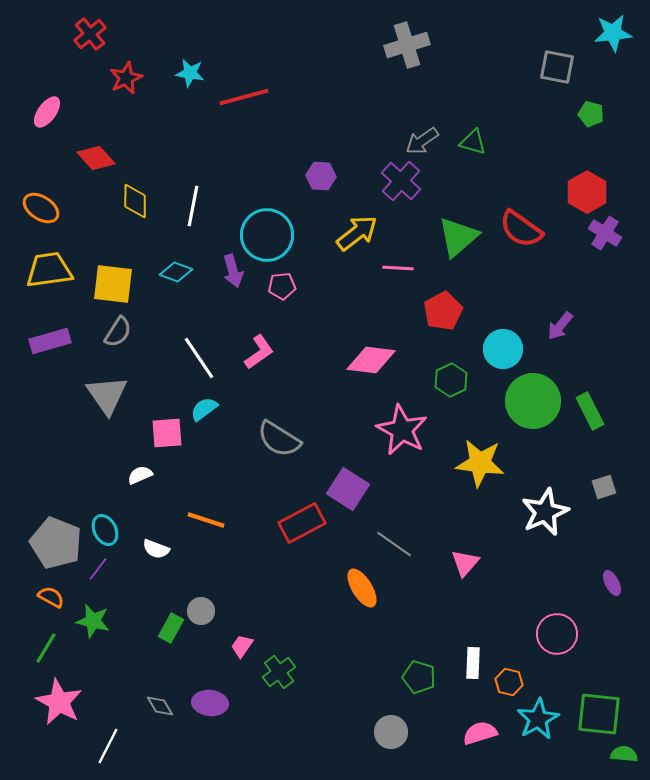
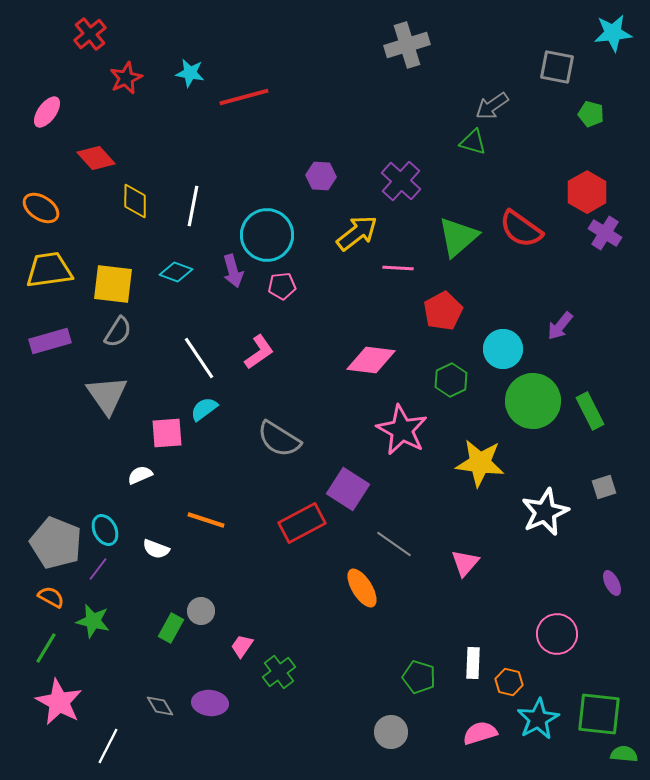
gray arrow at (422, 141): moved 70 px right, 35 px up
